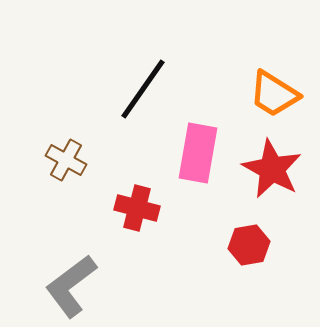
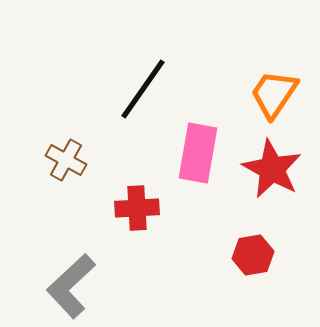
orange trapezoid: rotated 92 degrees clockwise
red cross: rotated 18 degrees counterclockwise
red hexagon: moved 4 px right, 10 px down
gray L-shape: rotated 6 degrees counterclockwise
